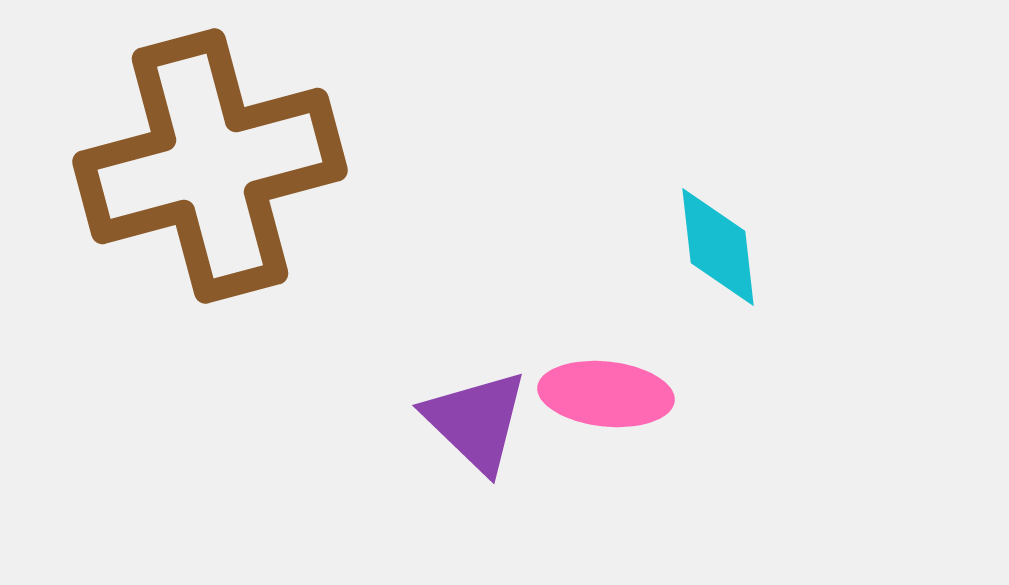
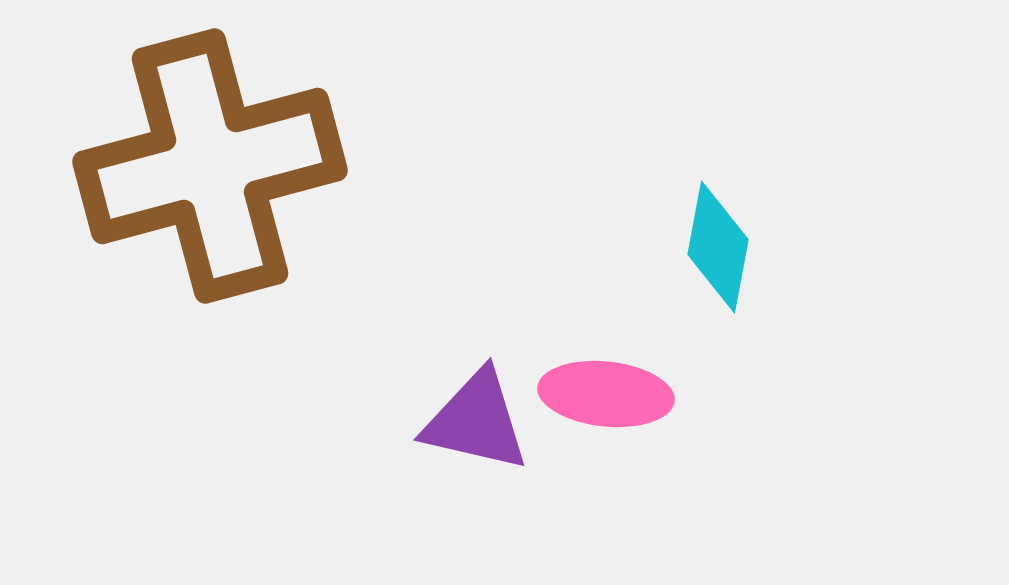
cyan diamond: rotated 17 degrees clockwise
purple triangle: rotated 31 degrees counterclockwise
